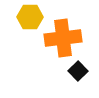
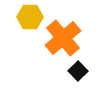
orange cross: rotated 33 degrees counterclockwise
